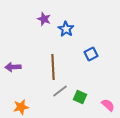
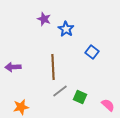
blue square: moved 1 px right, 2 px up; rotated 24 degrees counterclockwise
